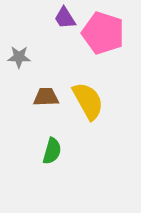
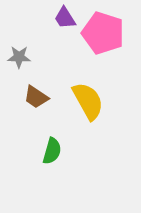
brown trapezoid: moved 10 px left; rotated 144 degrees counterclockwise
